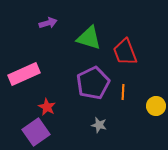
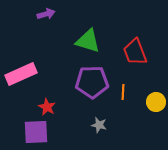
purple arrow: moved 2 px left, 9 px up
green triangle: moved 1 px left, 3 px down
red trapezoid: moved 10 px right
pink rectangle: moved 3 px left
purple pentagon: moved 1 px left, 1 px up; rotated 24 degrees clockwise
yellow circle: moved 4 px up
purple square: rotated 32 degrees clockwise
